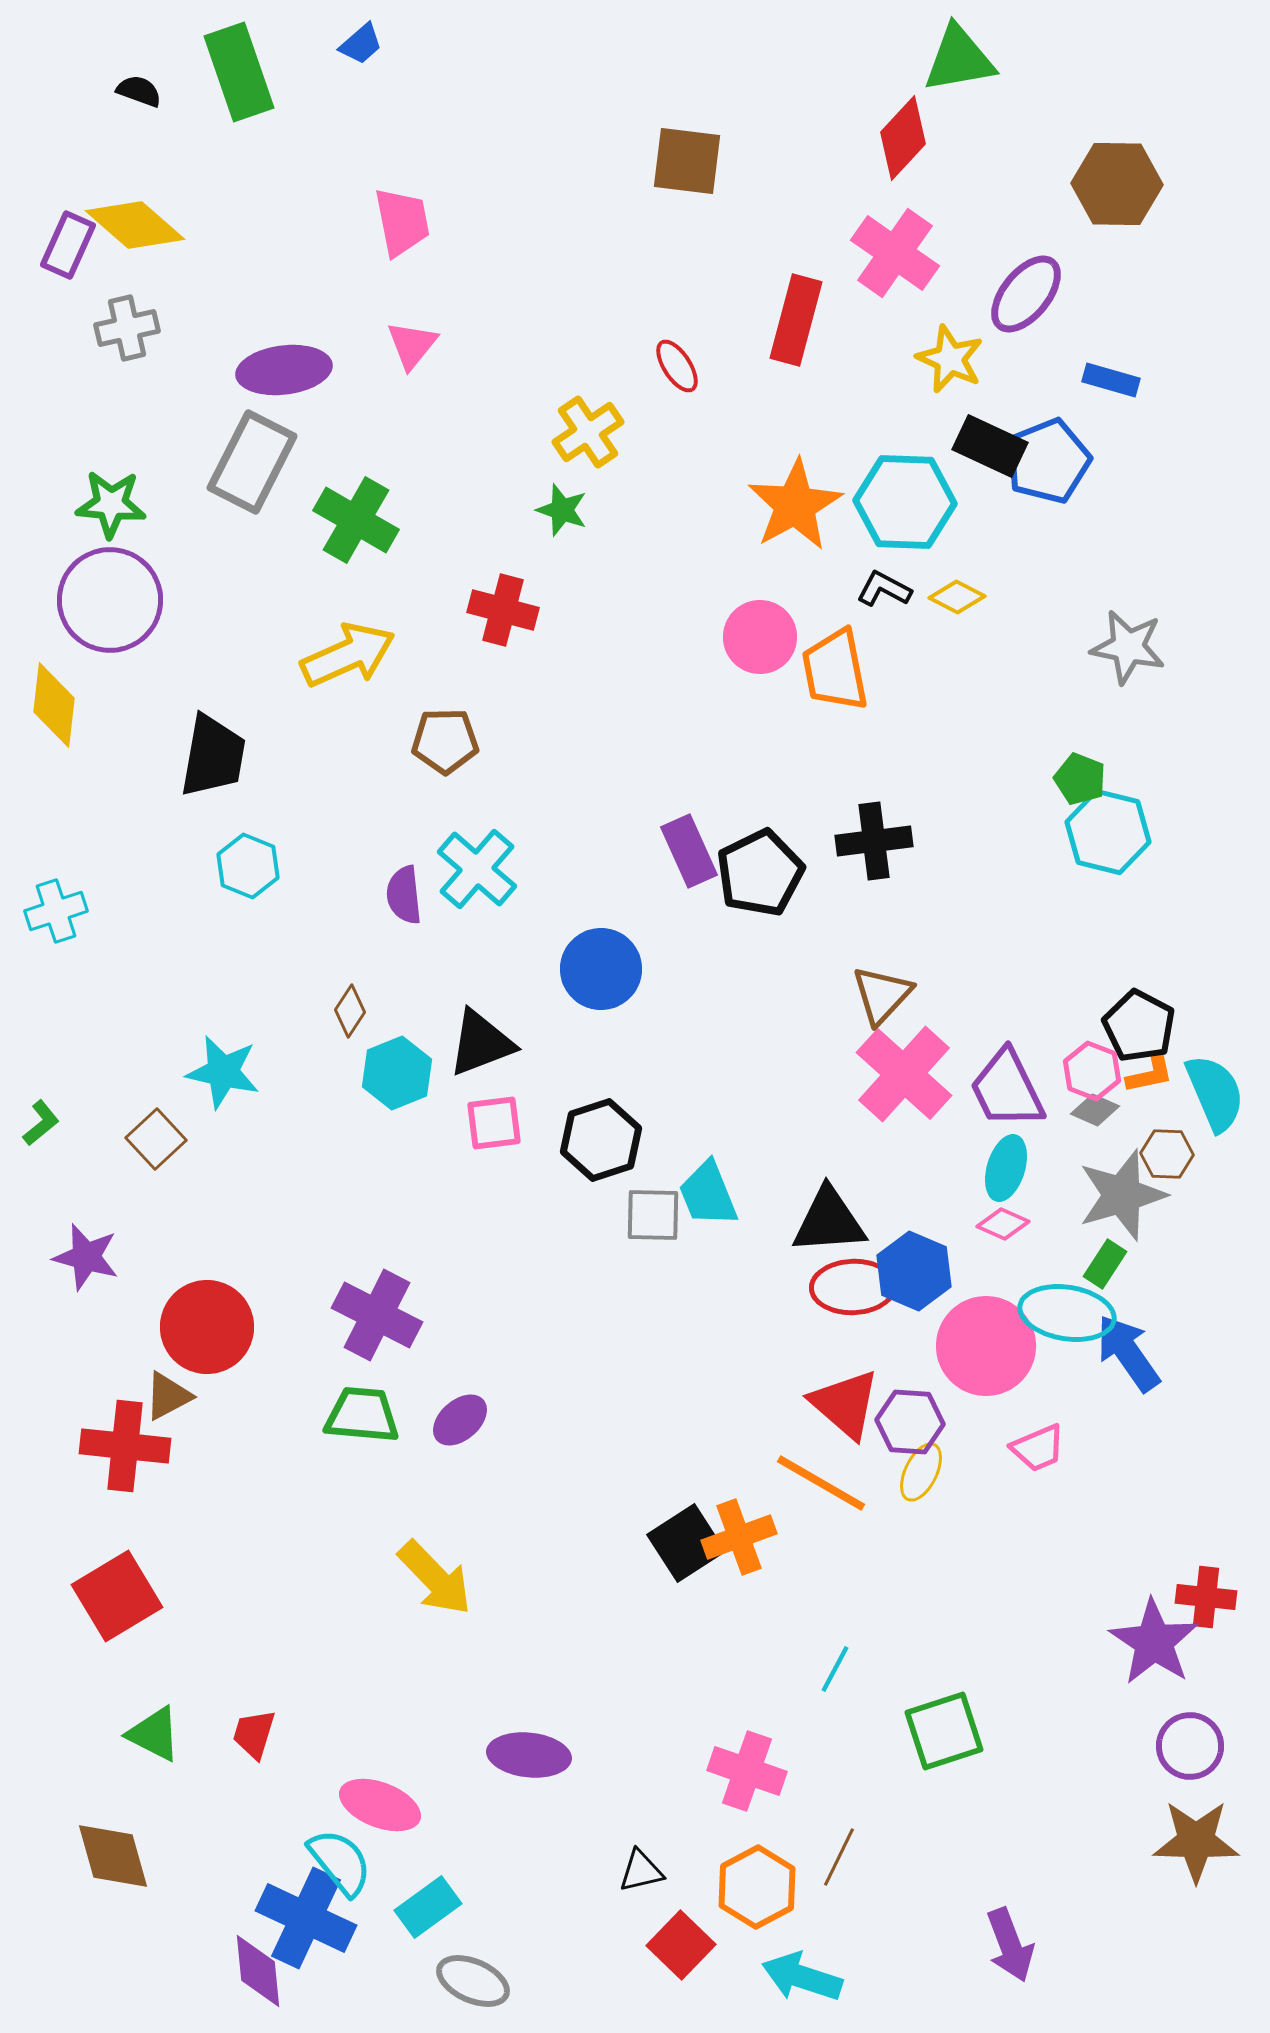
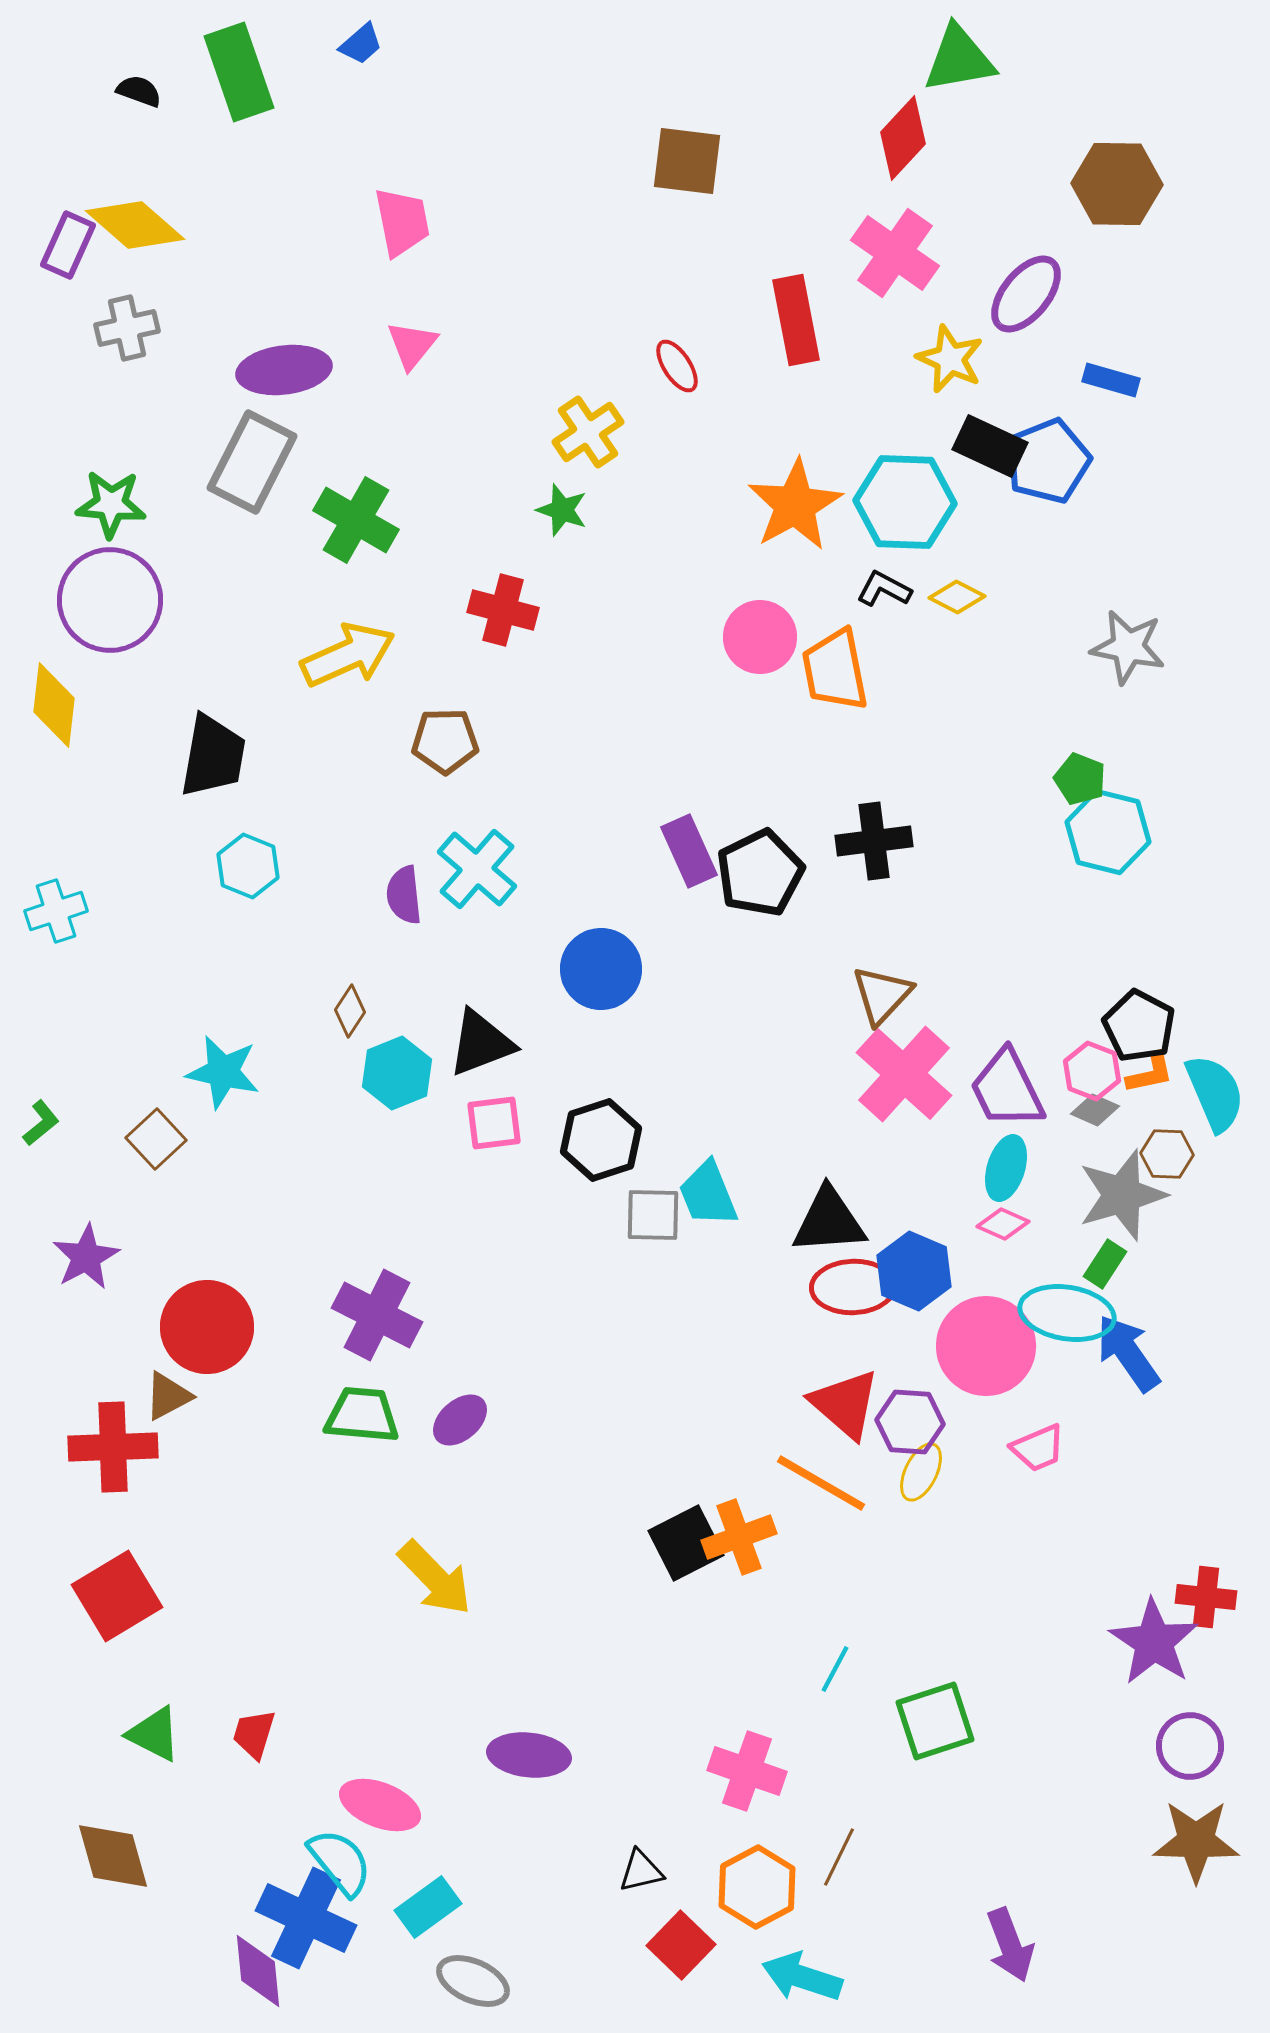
red rectangle at (796, 320): rotated 26 degrees counterclockwise
purple star at (86, 1257): rotated 28 degrees clockwise
red cross at (125, 1446): moved 12 px left, 1 px down; rotated 8 degrees counterclockwise
black square at (686, 1543): rotated 6 degrees clockwise
green square at (944, 1731): moved 9 px left, 10 px up
